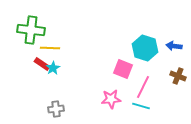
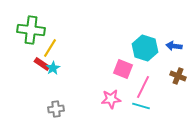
yellow line: rotated 60 degrees counterclockwise
